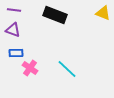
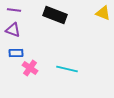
cyan line: rotated 30 degrees counterclockwise
